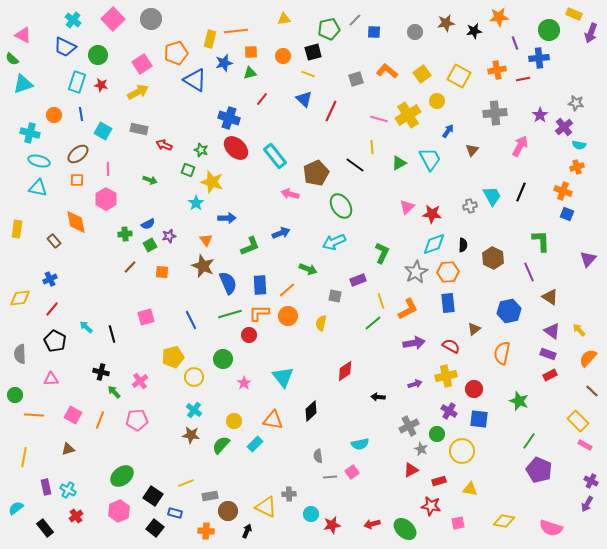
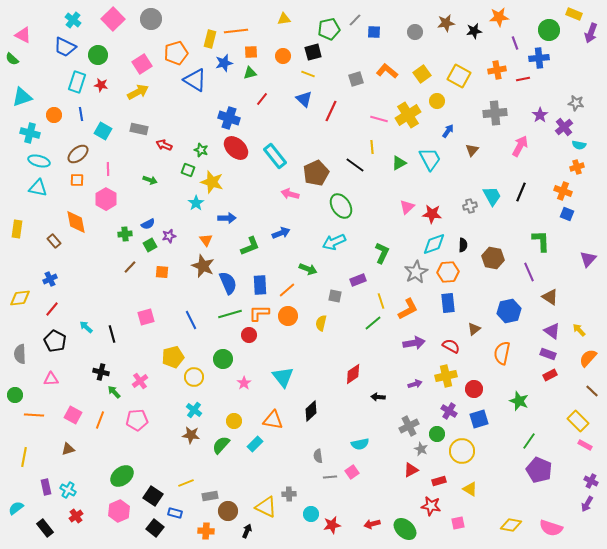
cyan triangle at (23, 84): moved 1 px left, 13 px down
brown hexagon at (493, 258): rotated 15 degrees counterclockwise
red diamond at (345, 371): moved 8 px right, 3 px down
blue square at (479, 419): rotated 24 degrees counterclockwise
yellow triangle at (470, 489): rotated 21 degrees clockwise
yellow diamond at (504, 521): moved 7 px right, 4 px down
